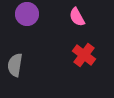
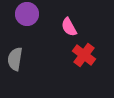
pink semicircle: moved 8 px left, 10 px down
gray semicircle: moved 6 px up
